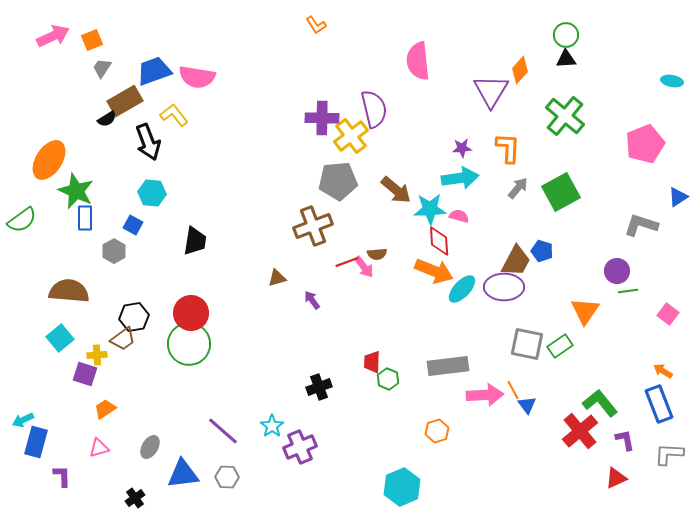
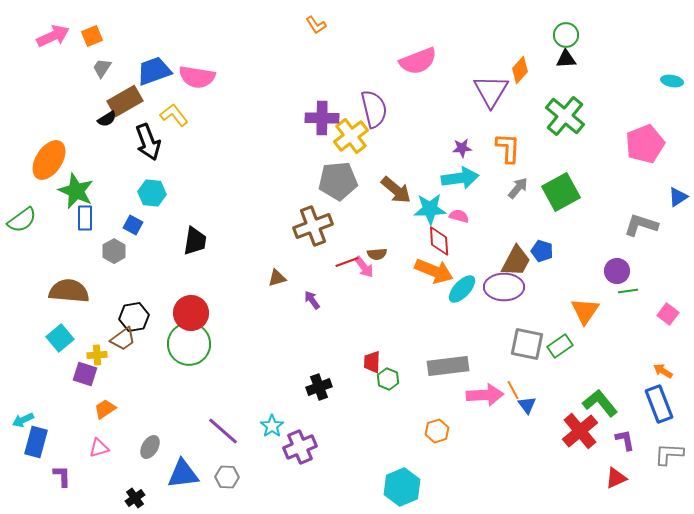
orange square at (92, 40): moved 4 px up
pink semicircle at (418, 61): rotated 105 degrees counterclockwise
